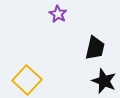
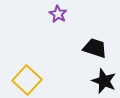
black trapezoid: rotated 85 degrees counterclockwise
